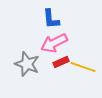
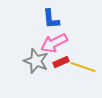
gray star: moved 9 px right, 3 px up
